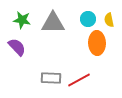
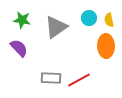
cyan circle: moved 1 px right, 1 px up
gray triangle: moved 3 px right, 4 px down; rotated 35 degrees counterclockwise
orange ellipse: moved 9 px right, 3 px down
purple semicircle: moved 2 px right, 1 px down
